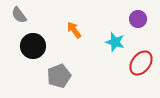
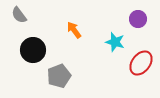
black circle: moved 4 px down
